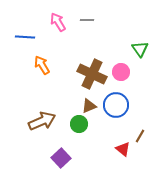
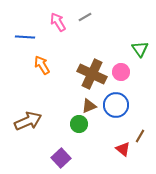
gray line: moved 2 px left, 3 px up; rotated 32 degrees counterclockwise
brown arrow: moved 14 px left
